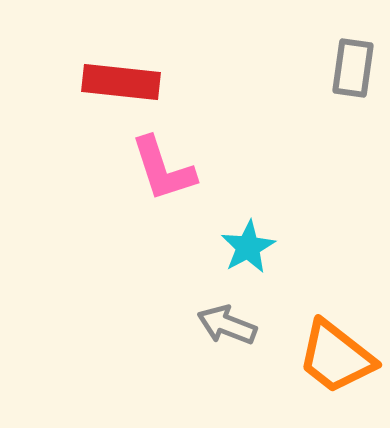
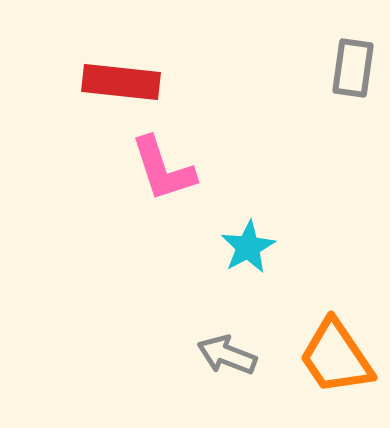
gray arrow: moved 30 px down
orange trapezoid: rotated 18 degrees clockwise
